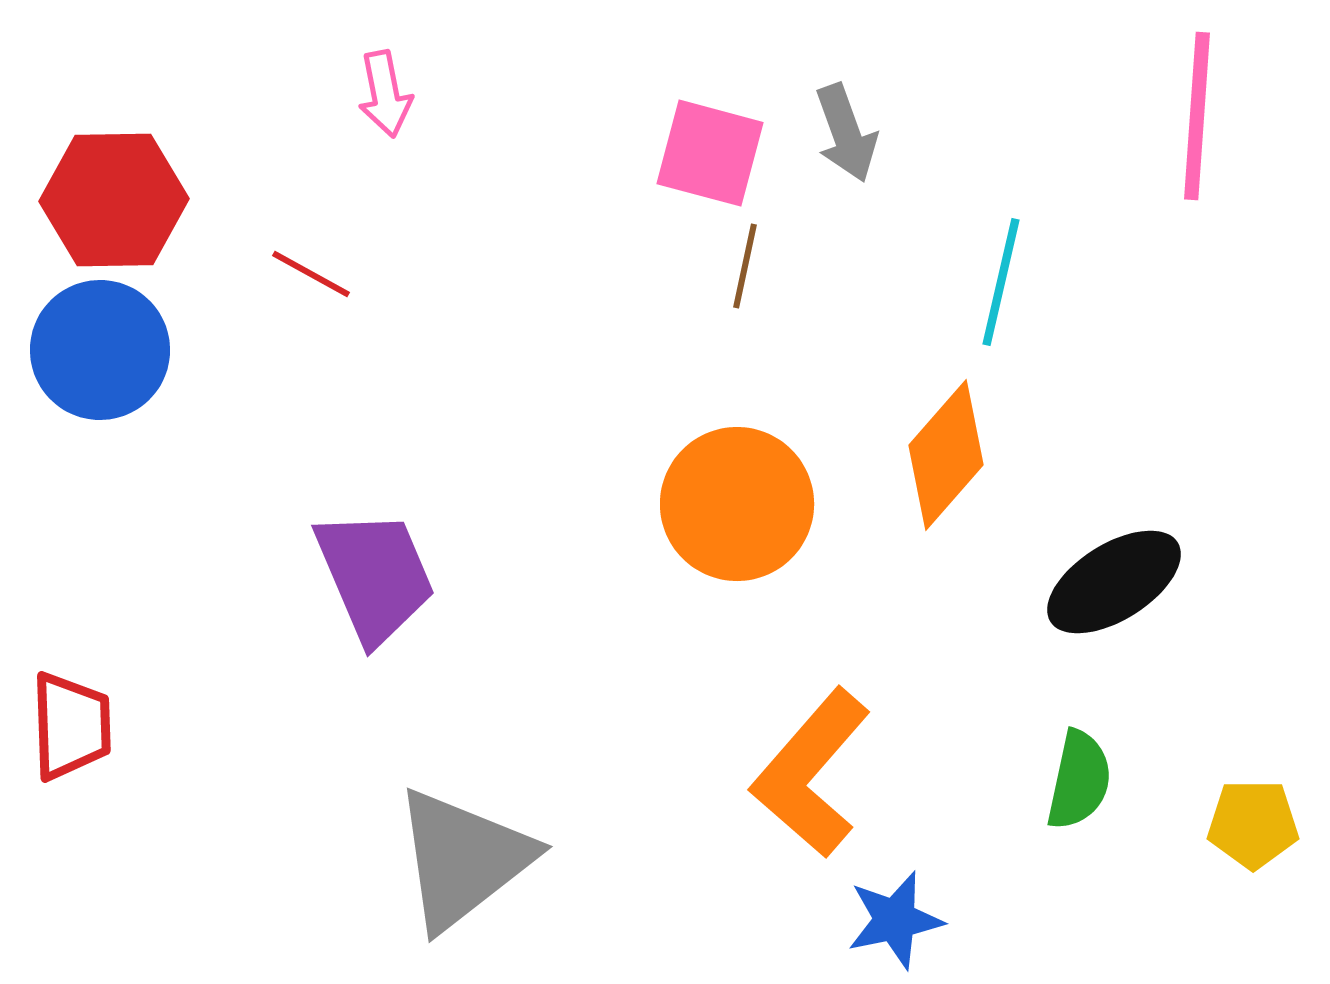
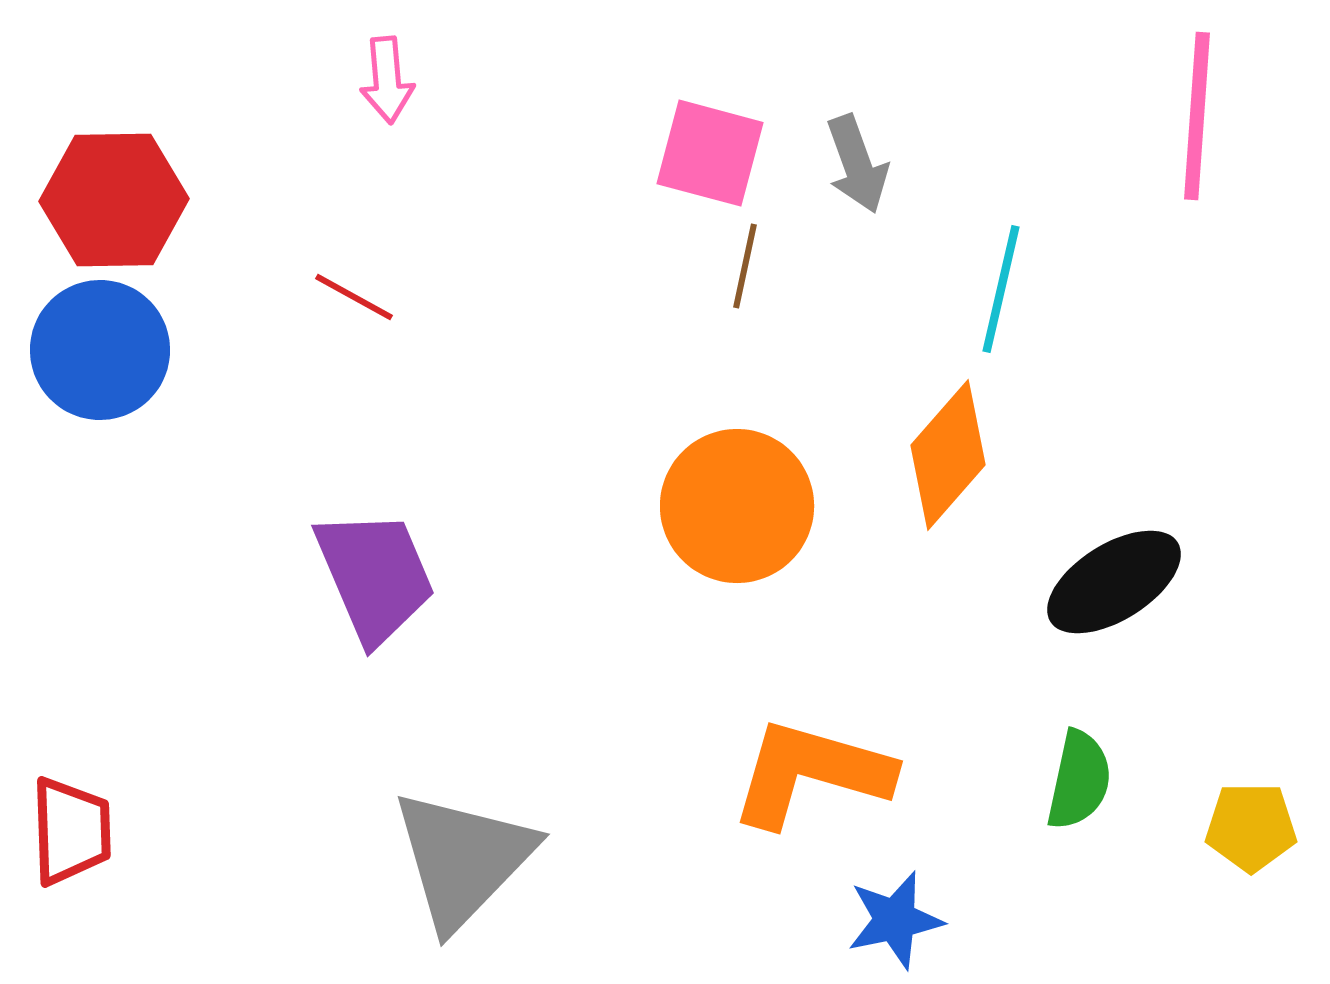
pink arrow: moved 2 px right, 14 px up; rotated 6 degrees clockwise
gray arrow: moved 11 px right, 31 px down
red line: moved 43 px right, 23 px down
cyan line: moved 7 px down
orange diamond: moved 2 px right
orange circle: moved 2 px down
red trapezoid: moved 105 px down
orange L-shape: rotated 65 degrees clockwise
yellow pentagon: moved 2 px left, 3 px down
gray triangle: rotated 8 degrees counterclockwise
